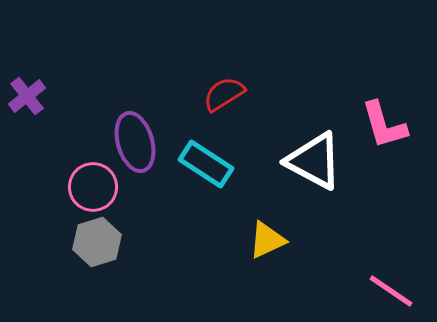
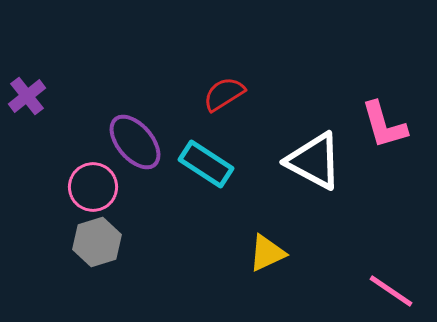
purple ellipse: rotated 24 degrees counterclockwise
yellow triangle: moved 13 px down
